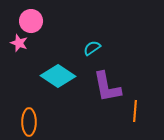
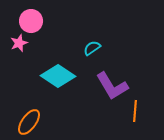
pink star: rotated 30 degrees clockwise
purple L-shape: moved 5 px right, 1 px up; rotated 20 degrees counterclockwise
orange ellipse: rotated 36 degrees clockwise
